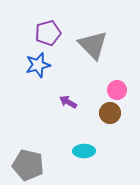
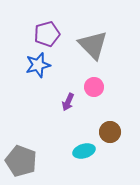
purple pentagon: moved 1 px left, 1 px down
pink circle: moved 23 px left, 3 px up
purple arrow: rotated 96 degrees counterclockwise
brown circle: moved 19 px down
cyan ellipse: rotated 15 degrees counterclockwise
gray pentagon: moved 7 px left, 4 px up; rotated 8 degrees clockwise
